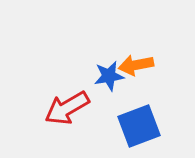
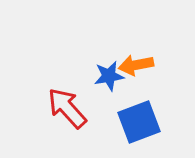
red arrow: rotated 78 degrees clockwise
blue square: moved 4 px up
